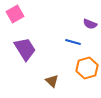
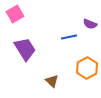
blue line: moved 4 px left, 5 px up; rotated 28 degrees counterclockwise
orange hexagon: rotated 10 degrees counterclockwise
